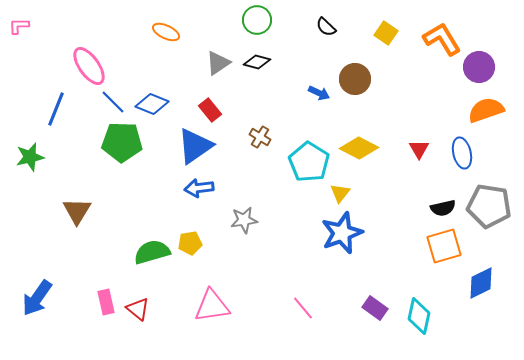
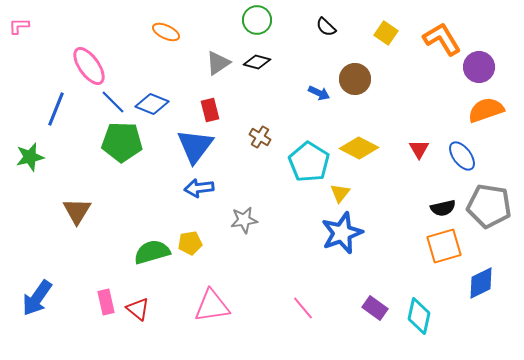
red rectangle at (210, 110): rotated 25 degrees clockwise
blue triangle at (195, 146): rotated 18 degrees counterclockwise
blue ellipse at (462, 153): moved 3 px down; rotated 24 degrees counterclockwise
